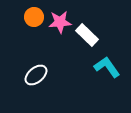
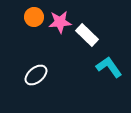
cyan L-shape: moved 2 px right
